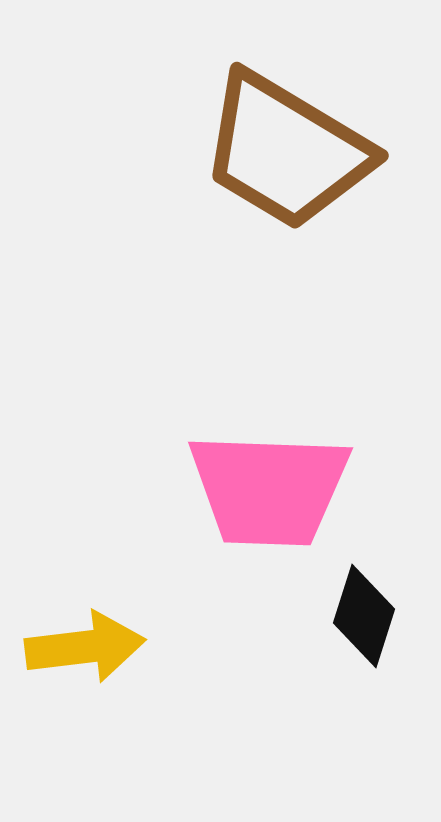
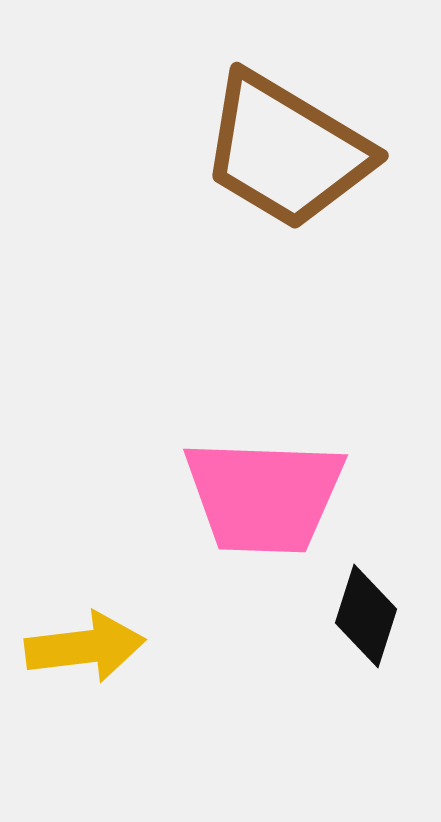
pink trapezoid: moved 5 px left, 7 px down
black diamond: moved 2 px right
